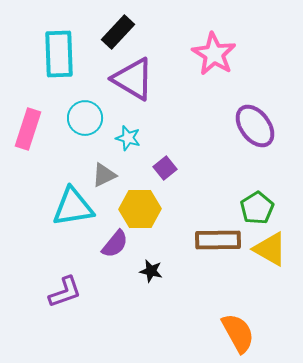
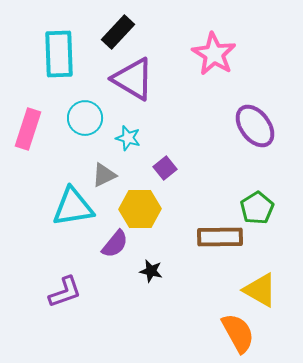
brown rectangle: moved 2 px right, 3 px up
yellow triangle: moved 10 px left, 41 px down
